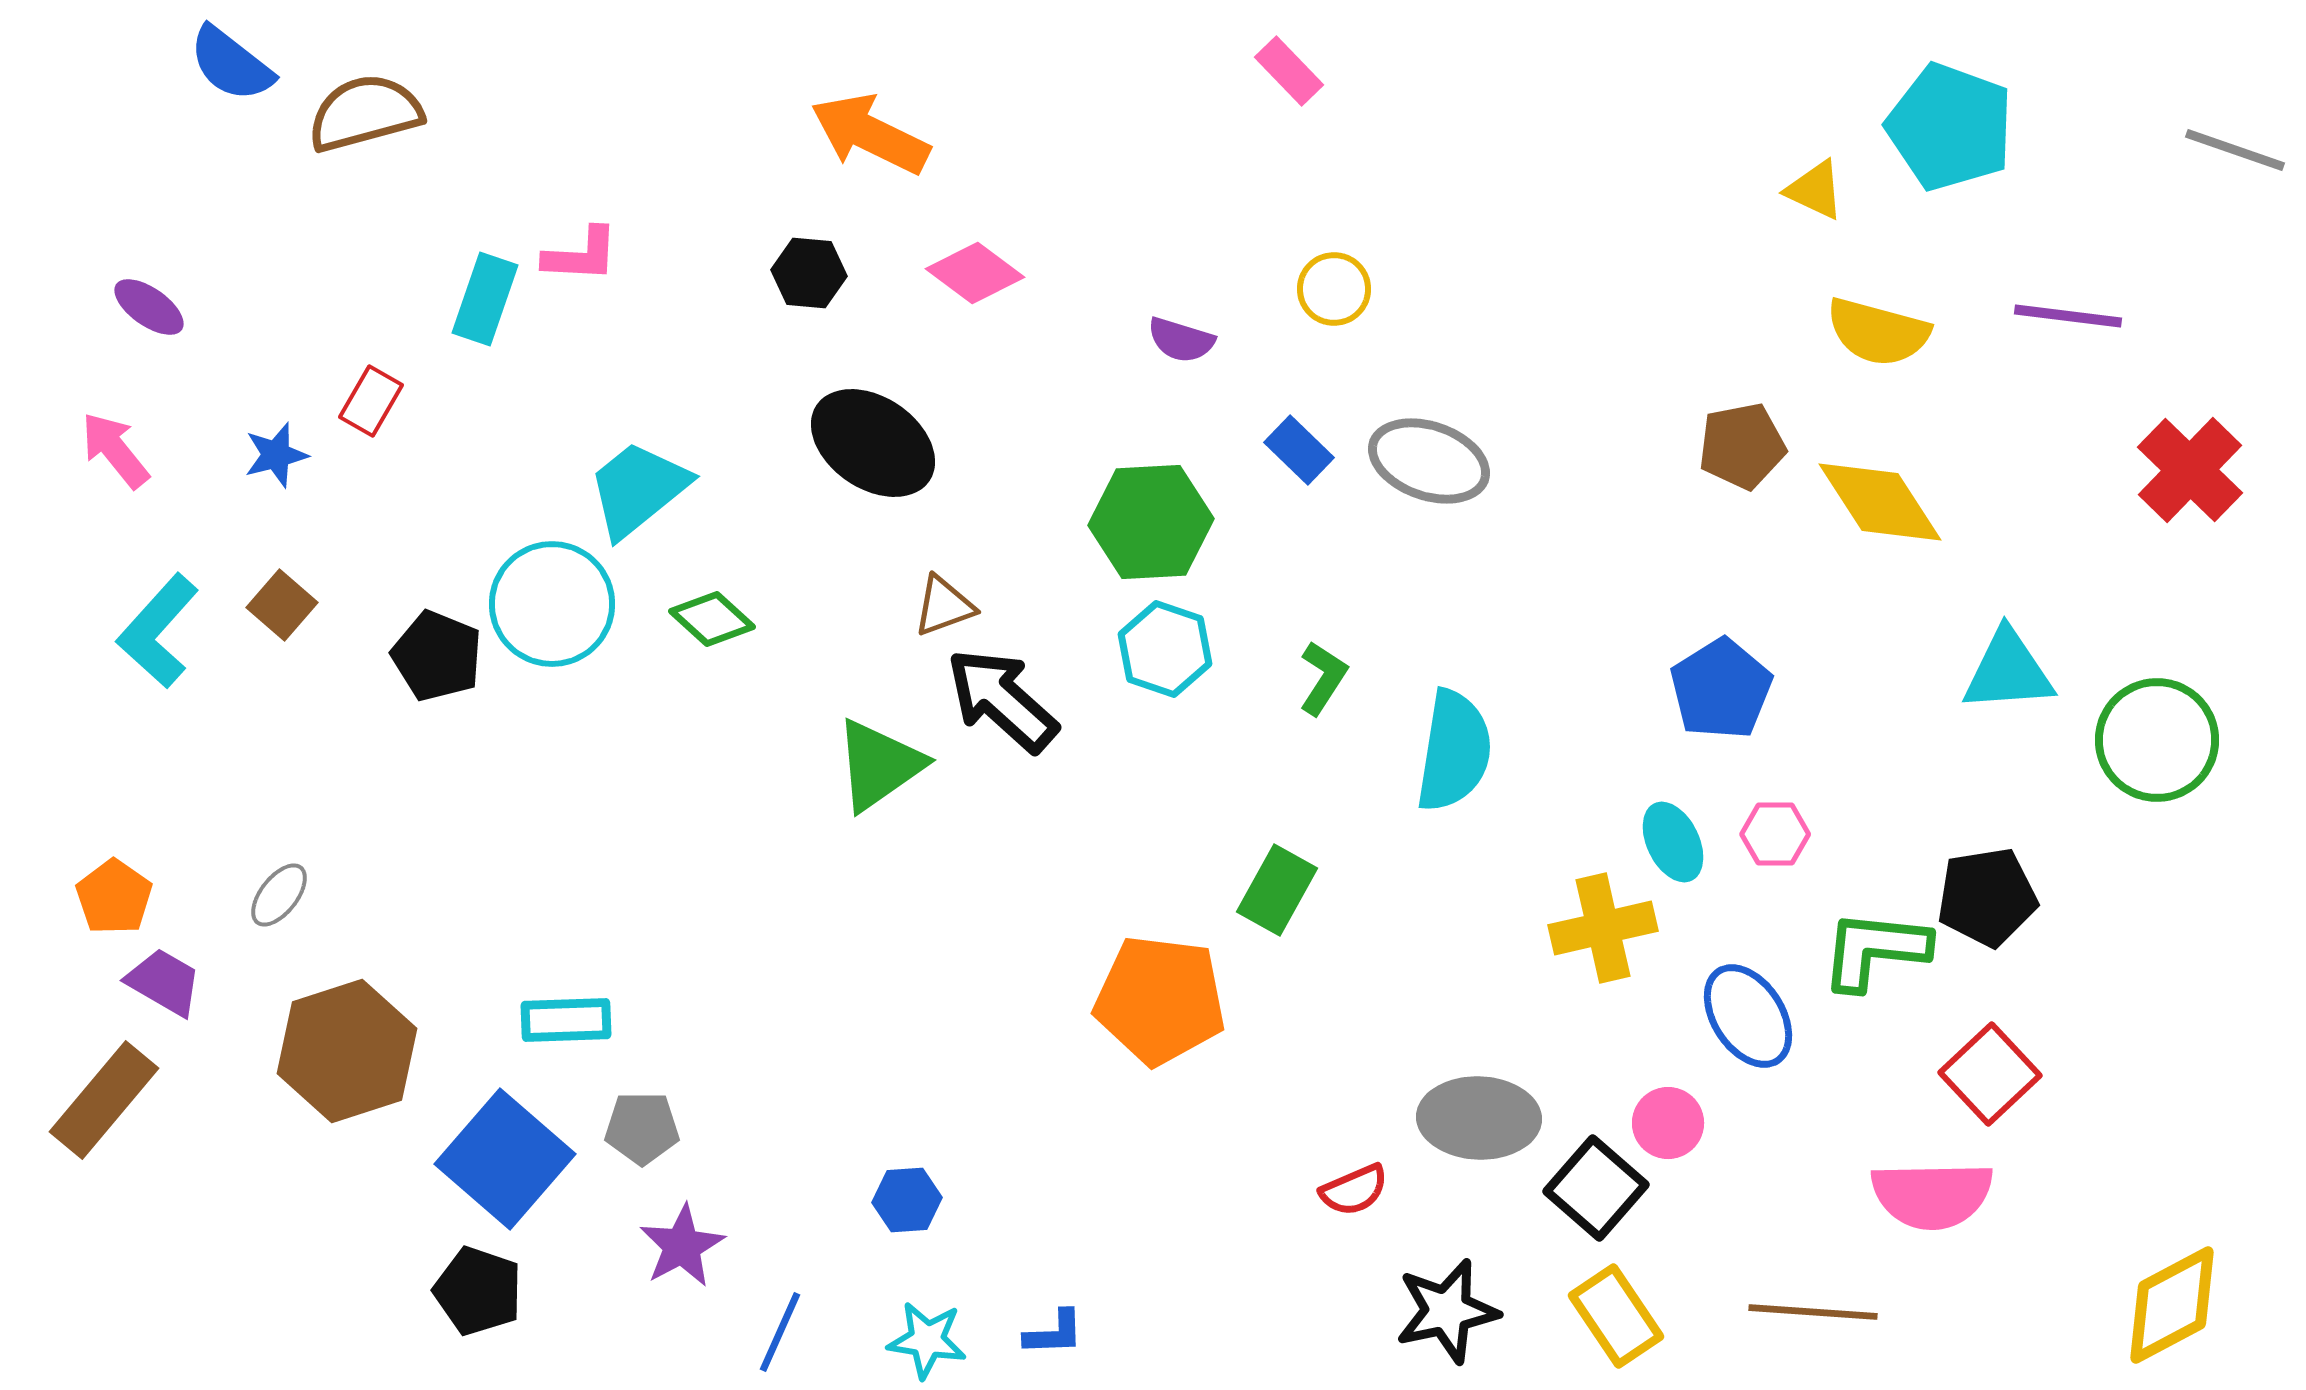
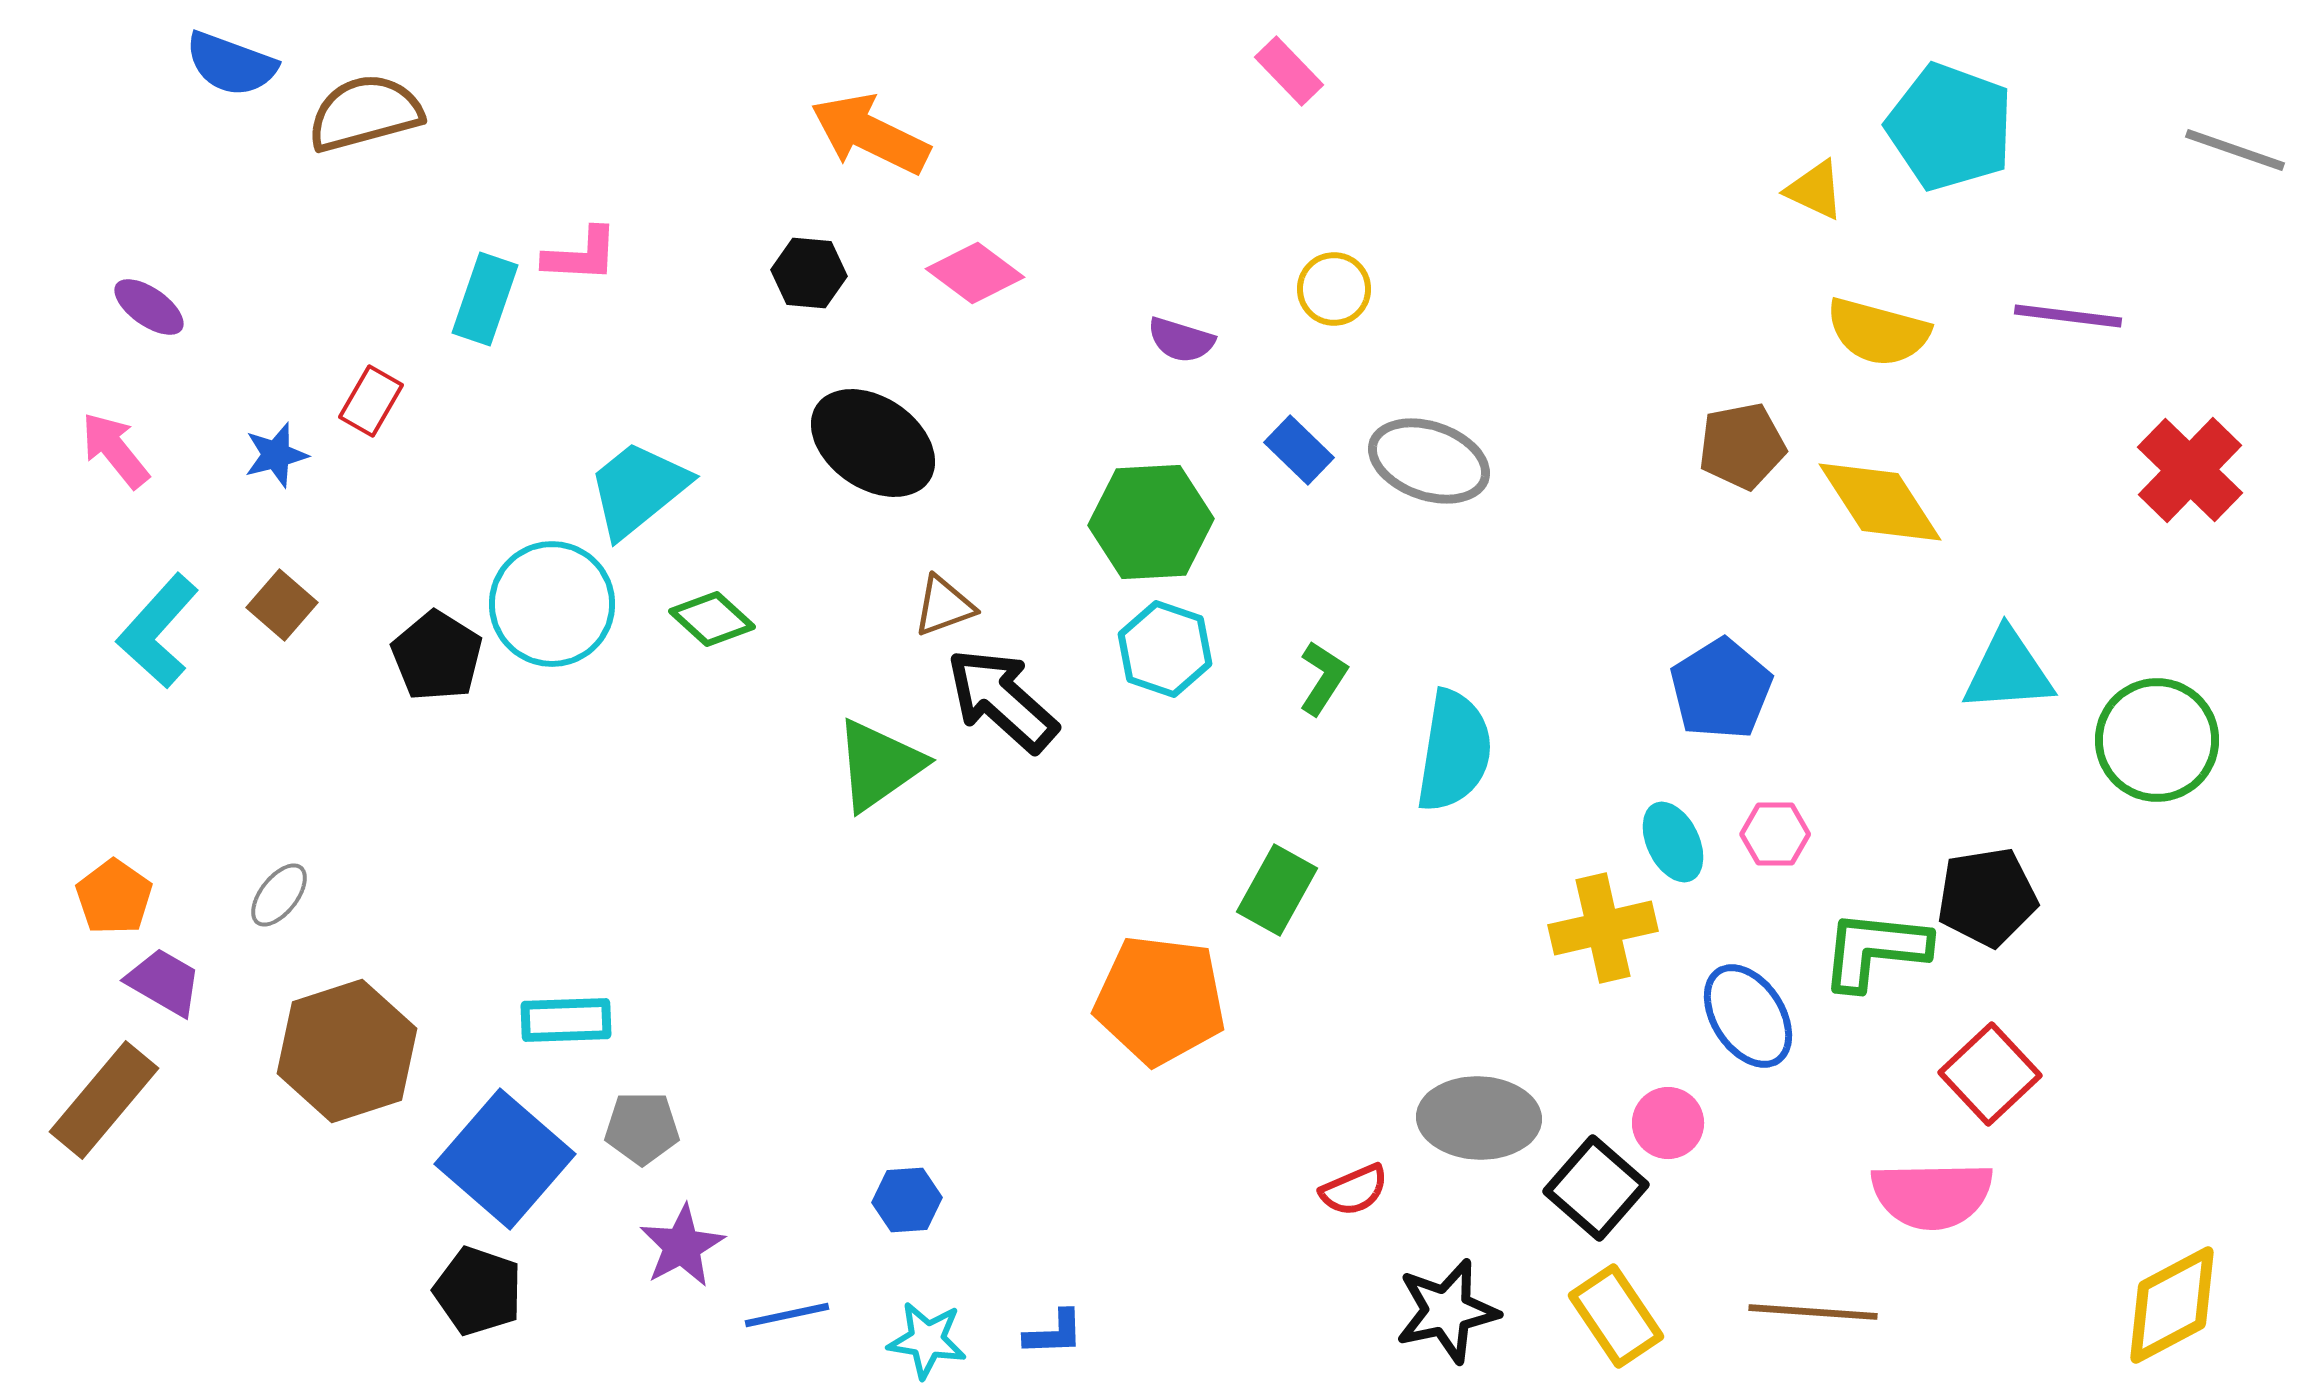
blue semicircle at (231, 64): rotated 18 degrees counterclockwise
black pentagon at (437, 656): rotated 10 degrees clockwise
blue line at (780, 1332): moved 7 px right, 17 px up; rotated 54 degrees clockwise
